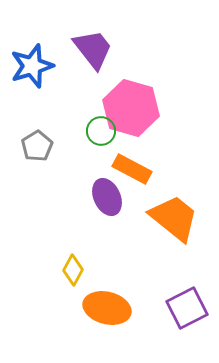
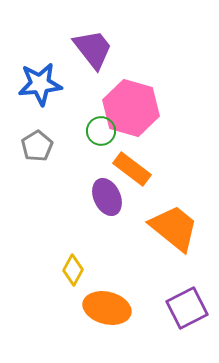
blue star: moved 8 px right, 18 px down; rotated 12 degrees clockwise
orange rectangle: rotated 9 degrees clockwise
orange trapezoid: moved 10 px down
